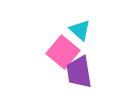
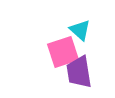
pink square: rotated 32 degrees clockwise
